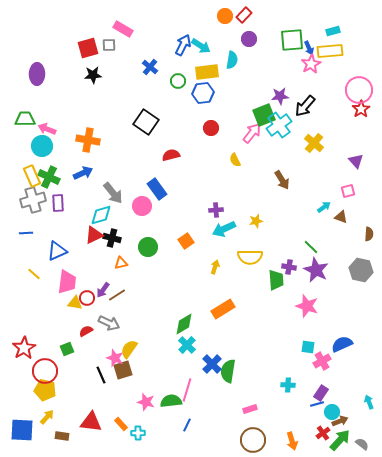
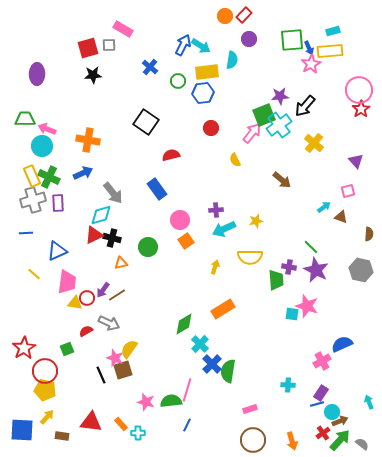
brown arrow at (282, 180): rotated 18 degrees counterclockwise
pink circle at (142, 206): moved 38 px right, 14 px down
cyan cross at (187, 345): moved 13 px right, 1 px up
cyan square at (308, 347): moved 16 px left, 33 px up
